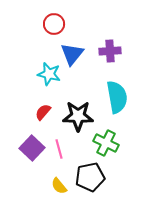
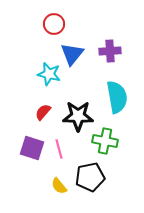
green cross: moved 1 px left, 2 px up; rotated 15 degrees counterclockwise
purple square: rotated 25 degrees counterclockwise
